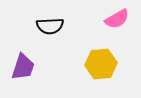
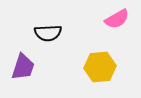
black semicircle: moved 2 px left, 7 px down
yellow hexagon: moved 1 px left, 3 px down
